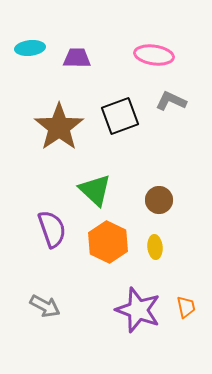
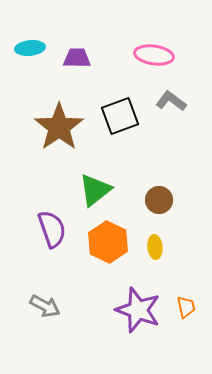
gray L-shape: rotated 12 degrees clockwise
green triangle: rotated 39 degrees clockwise
